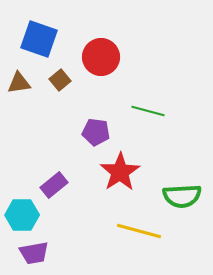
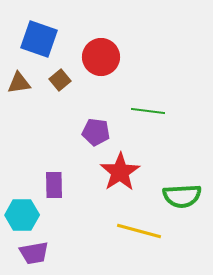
green line: rotated 8 degrees counterclockwise
purple rectangle: rotated 52 degrees counterclockwise
